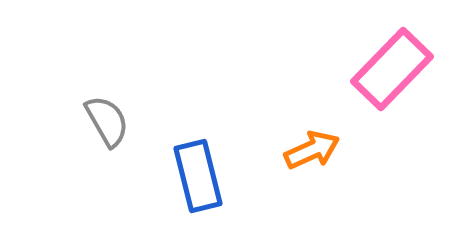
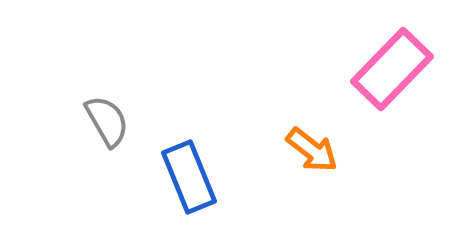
orange arrow: rotated 62 degrees clockwise
blue rectangle: moved 9 px left, 1 px down; rotated 8 degrees counterclockwise
